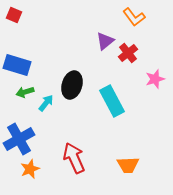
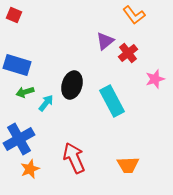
orange L-shape: moved 2 px up
